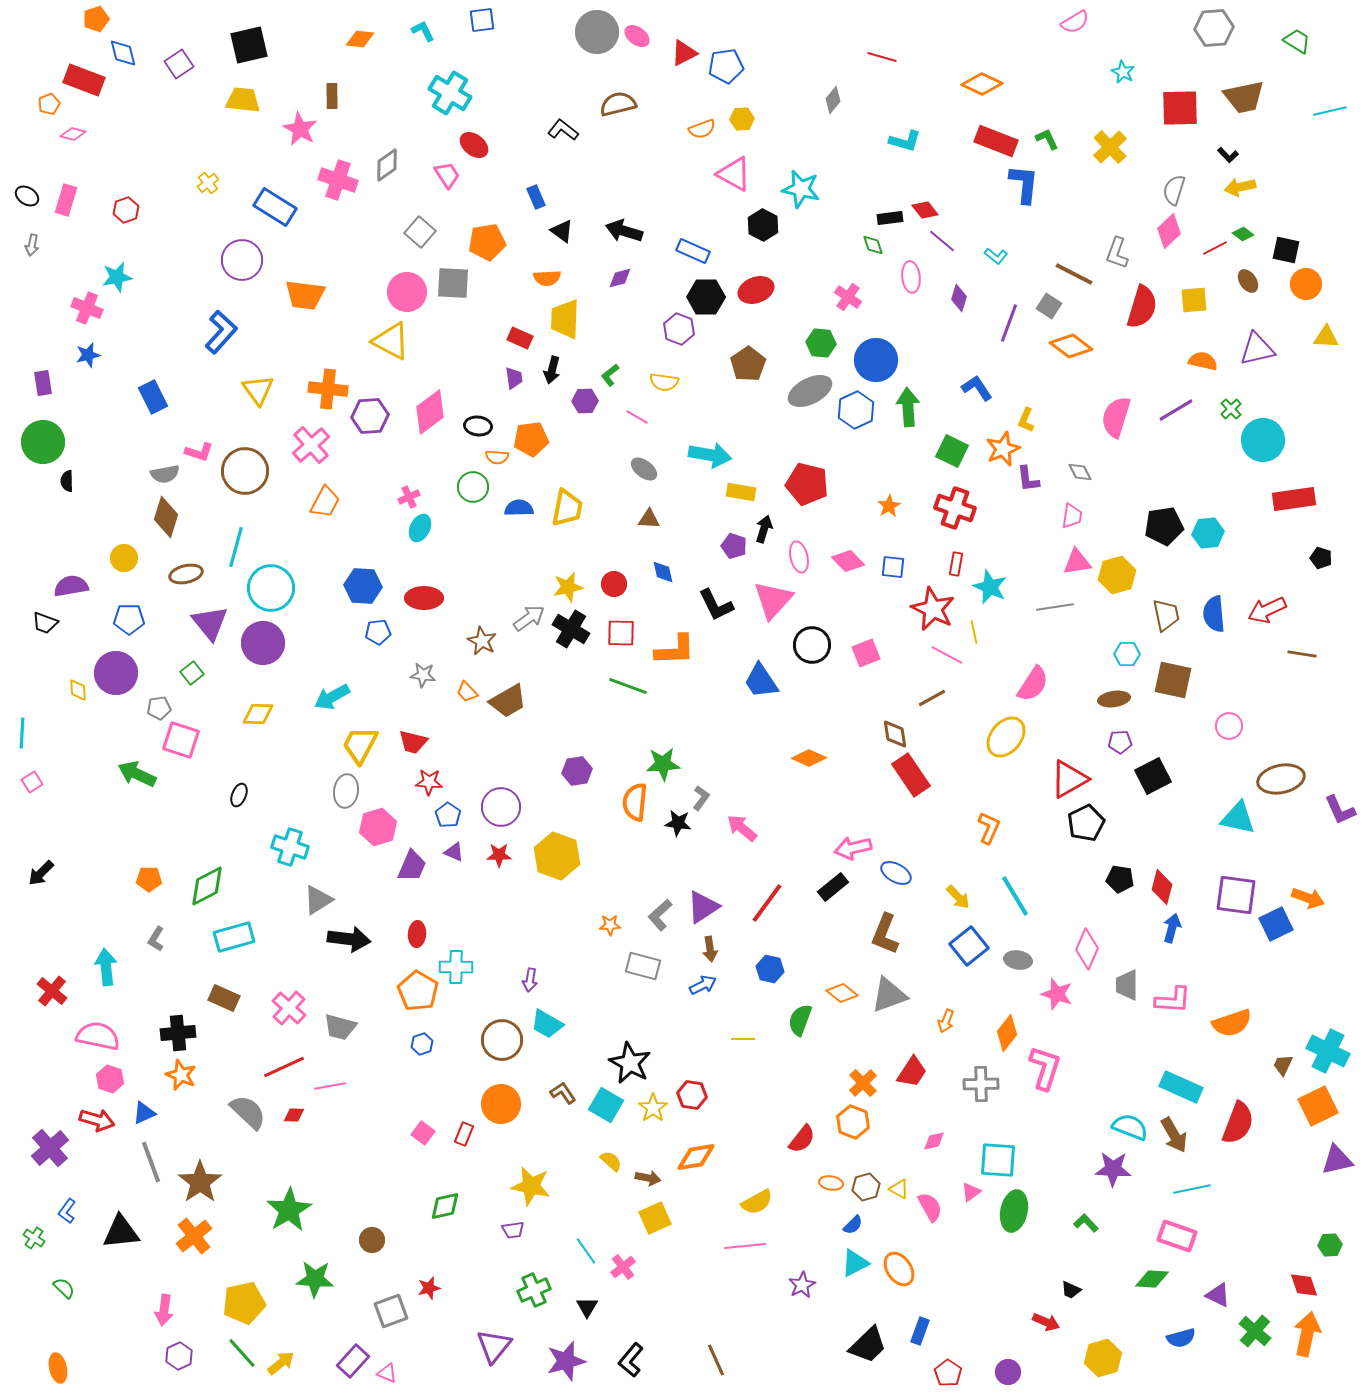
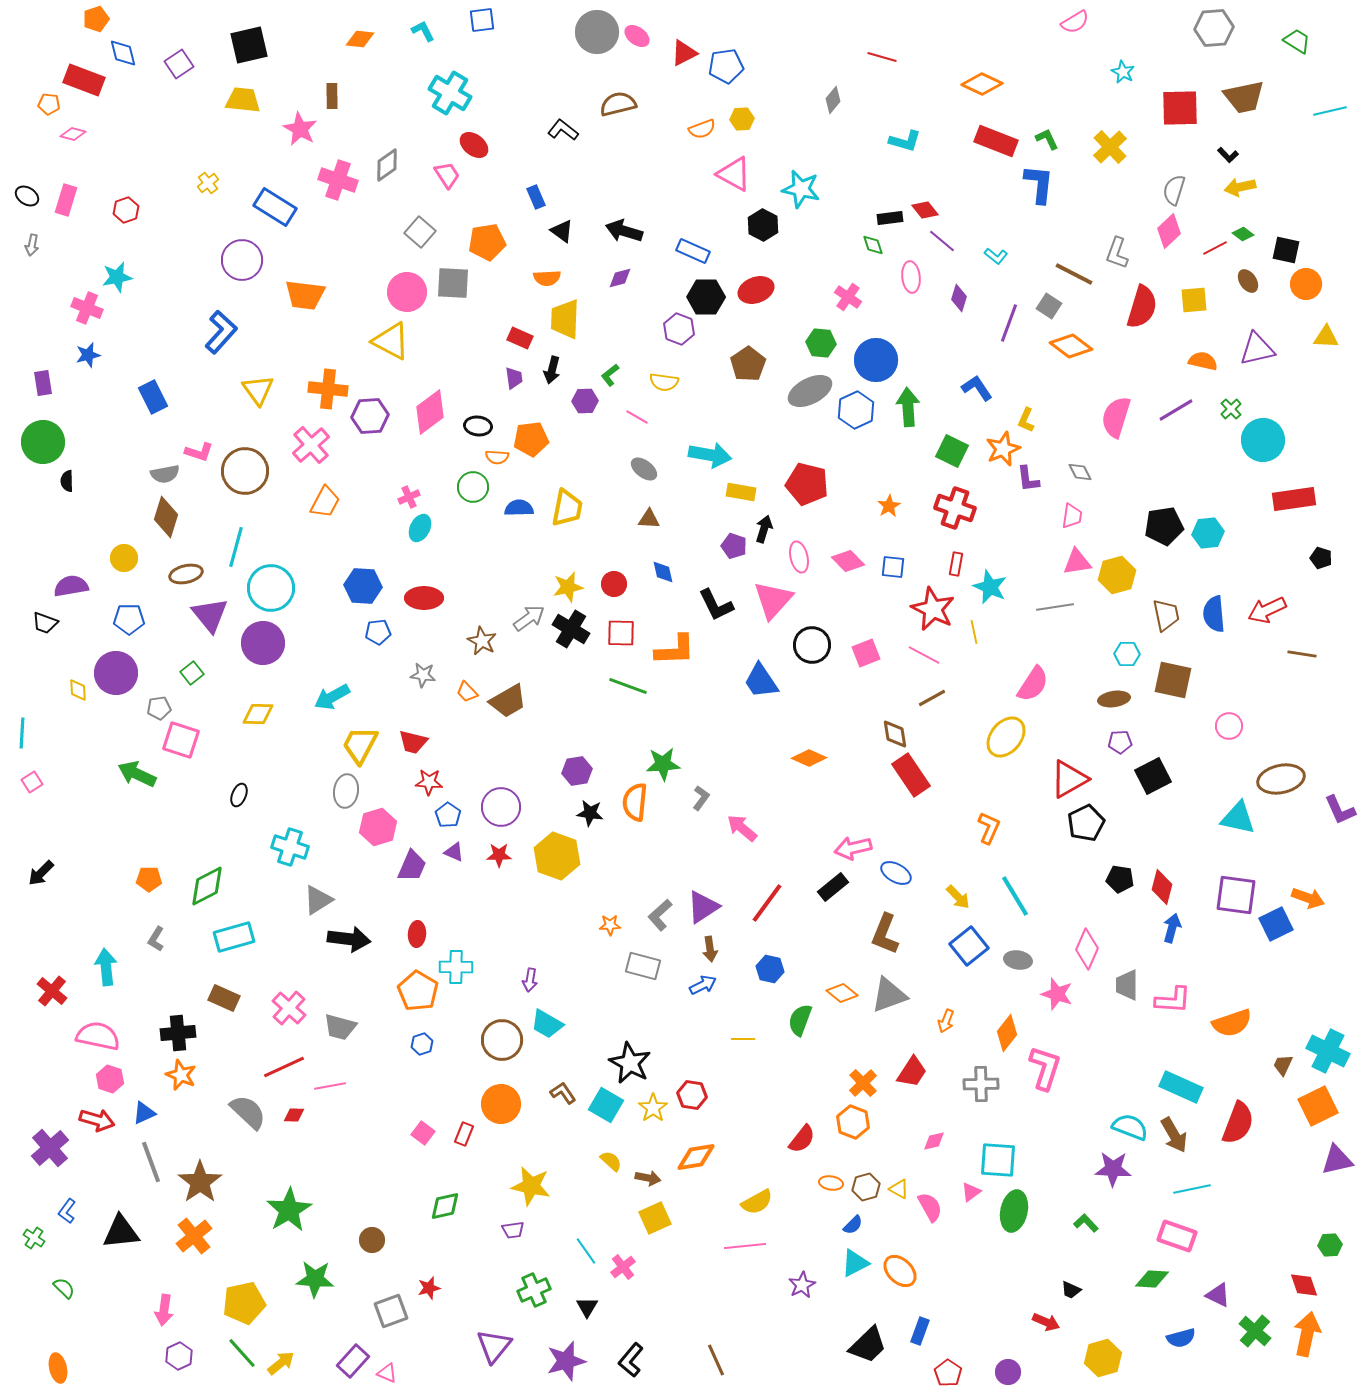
orange pentagon at (49, 104): rotated 30 degrees clockwise
blue L-shape at (1024, 184): moved 15 px right
purple triangle at (210, 623): moved 8 px up
pink line at (947, 655): moved 23 px left
black star at (678, 823): moved 88 px left, 10 px up
orange ellipse at (899, 1269): moved 1 px right, 2 px down; rotated 12 degrees counterclockwise
